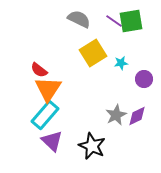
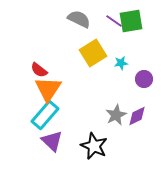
black star: moved 2 px right
